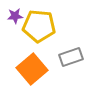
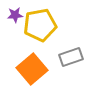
purple star: moved 1 px up
yellow pentagon: moved 1 px right, 1 px up; rotated 16 degrees counterclockwise
